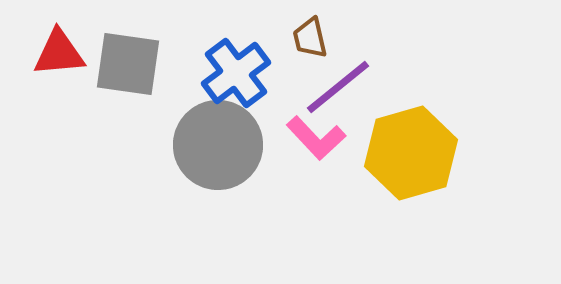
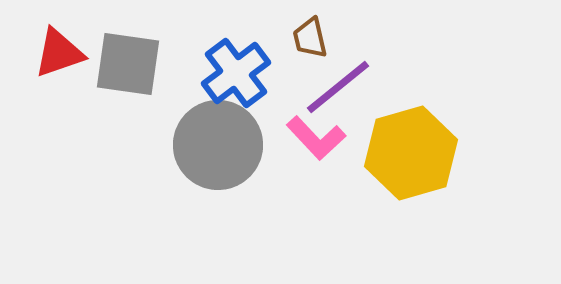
red triangle: rotated 14 degrees counterclockwise
